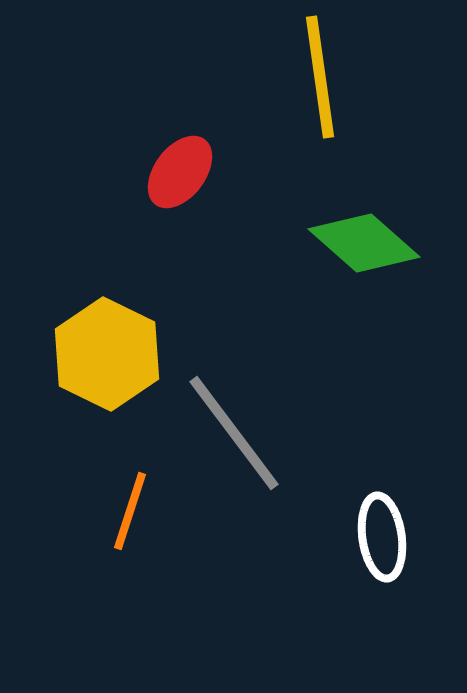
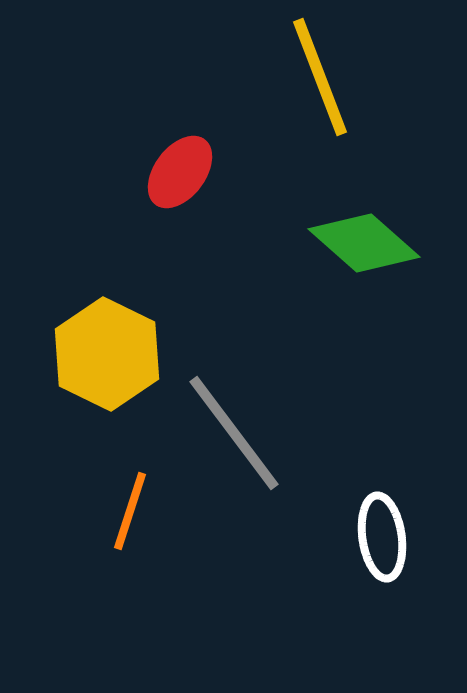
yellow line: rotated 13 degrees counterclockwise
